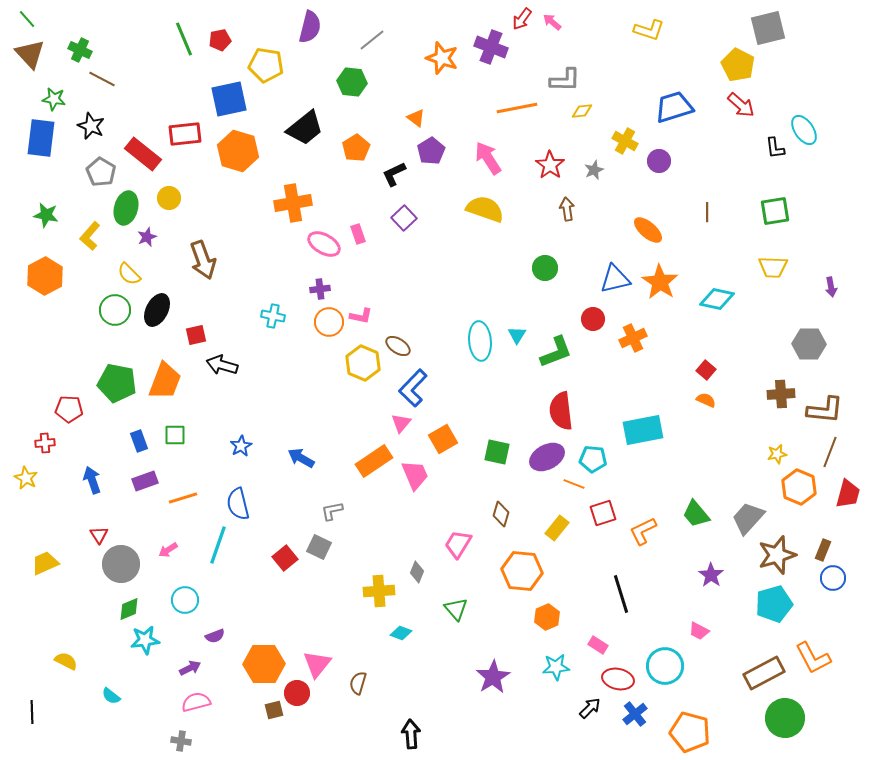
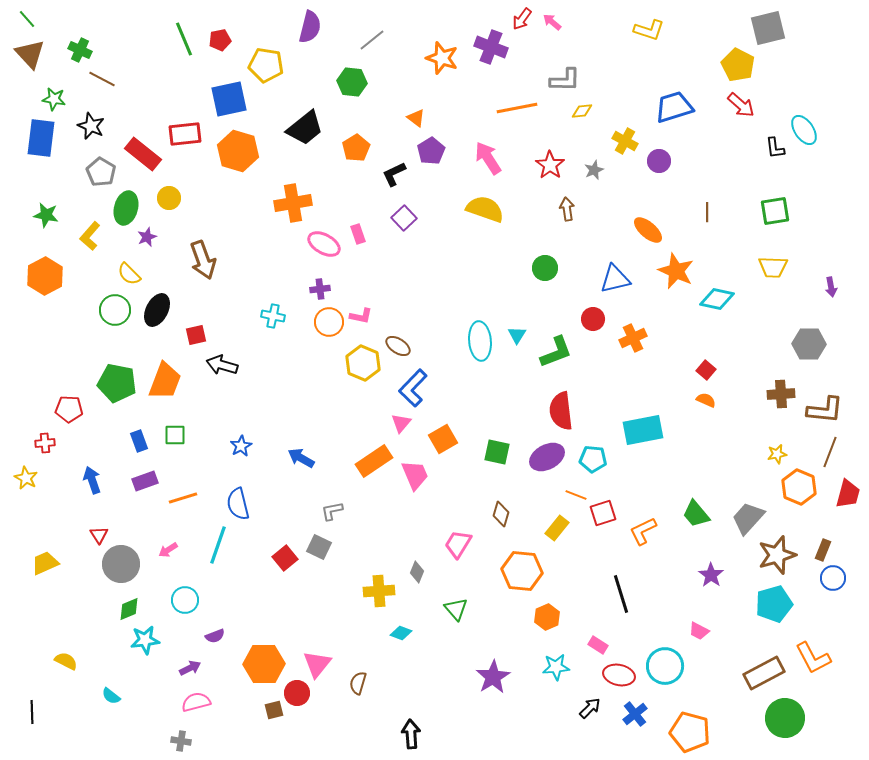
orange star at (660, 282): moved 16 px right, 11 px up; rotated 9 degrees counterclockwise
orange line at (574, 484): moved 2 px right, 11 px down
red ellipse at (618, 679): moved 1 px right, 4 px up
